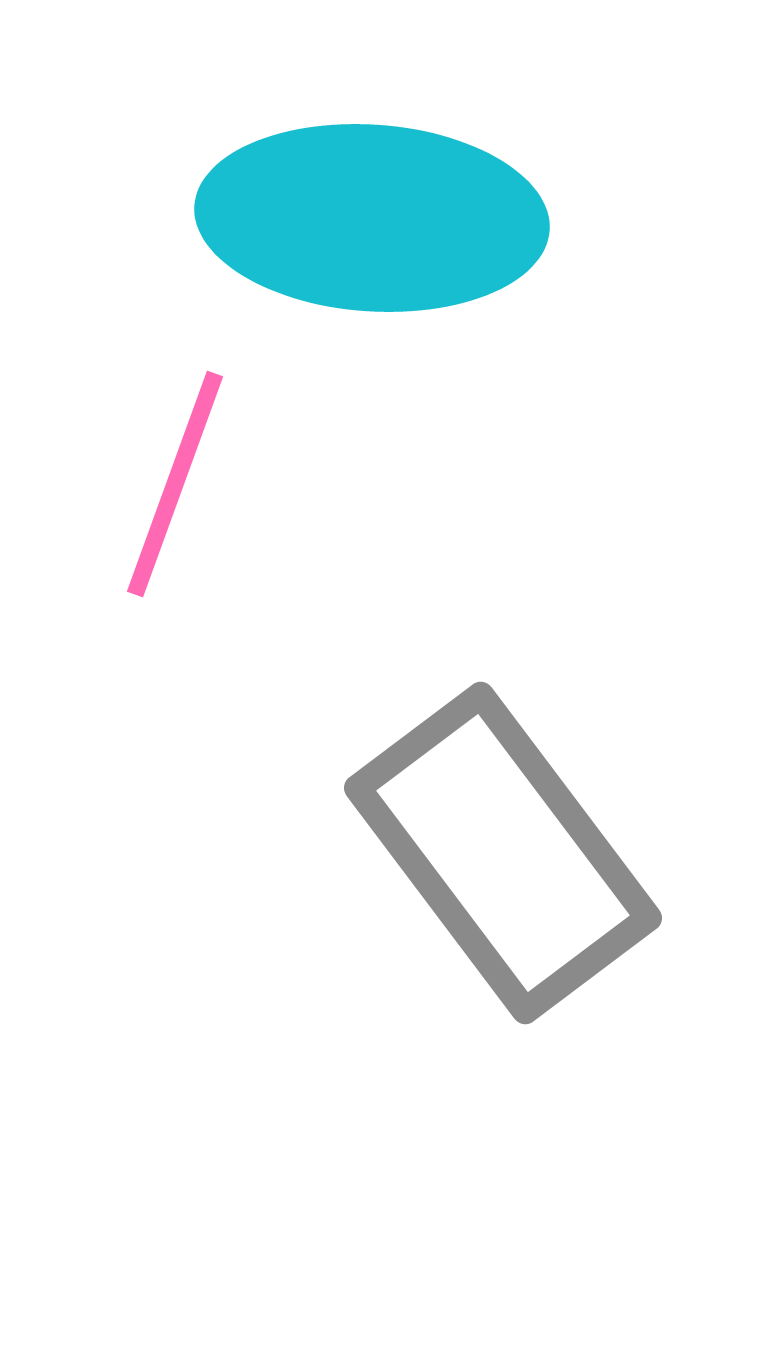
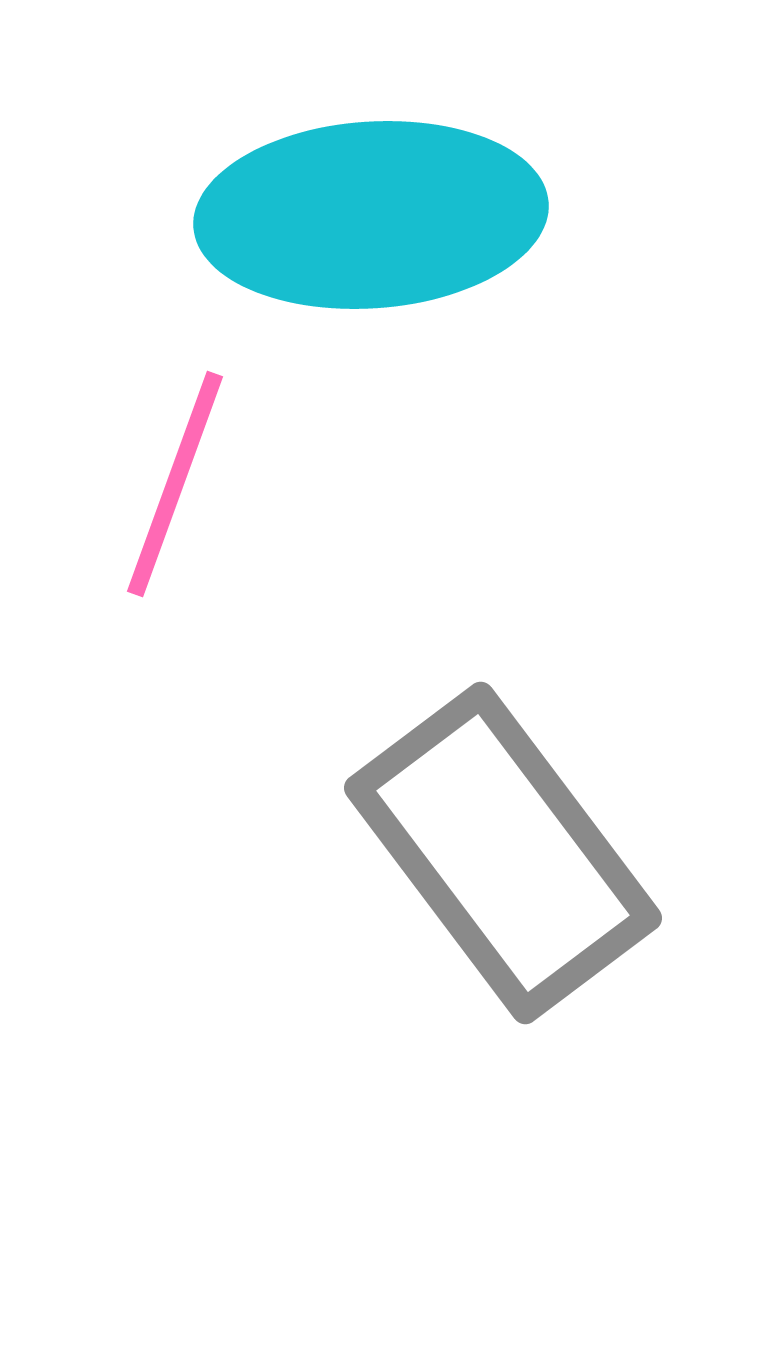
cyan ellipse: moved 1 px left, 3 px up; rotated 8 degrees counterclockwise
